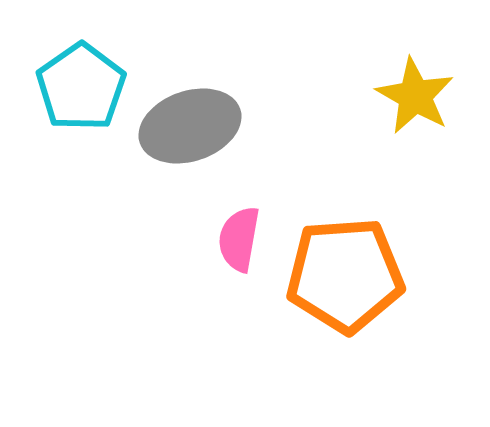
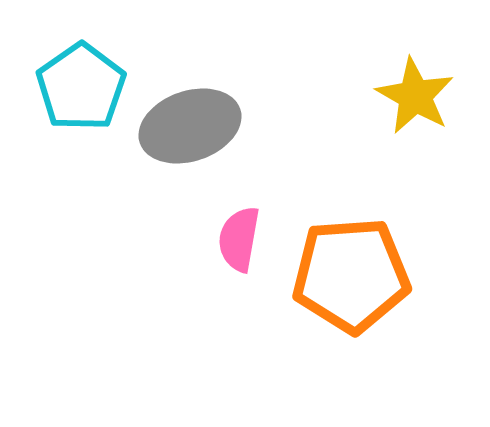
orange pentagon: moved 6 px right
